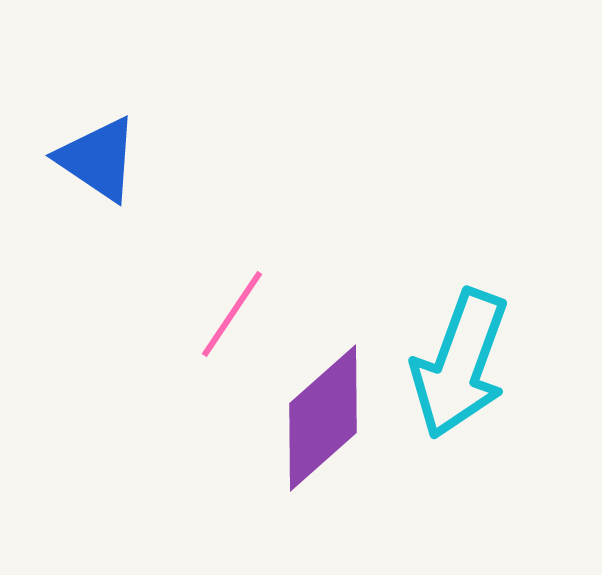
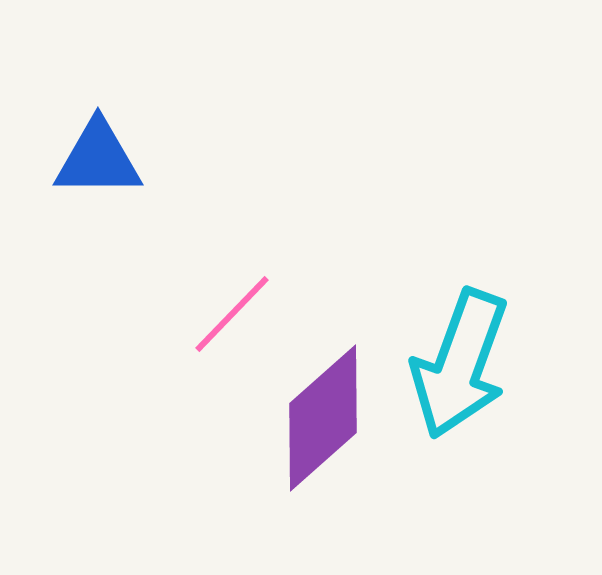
blue triangle: rotated 34 degrees counterclockwise
pink line: rotated 10 degrees clockwise
